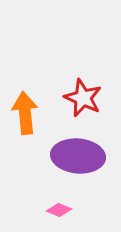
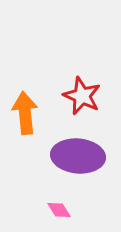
red star: moved 1 px left, 2 px up
pink diamond: rotated 35 degrees clockwise
